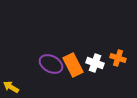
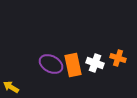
orange rectangle: rotated 15 degrees clockwise
